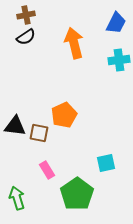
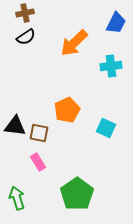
brown cross: moved 1 px left, 2 px up
orange arrow: rotated 120 degrees counterclockwise
cyan cross: moved 8 px left, 6 px down
orange pentagon: moved 3 px right, 5 px up
cyan square: moved 35 px up; rotated 36 degrees clockwise
pink rectangle: moved 9 px left, 8 px up
